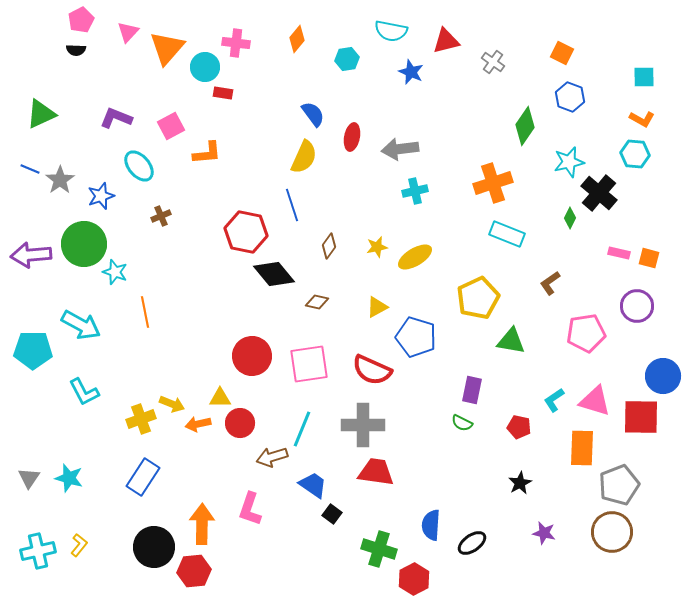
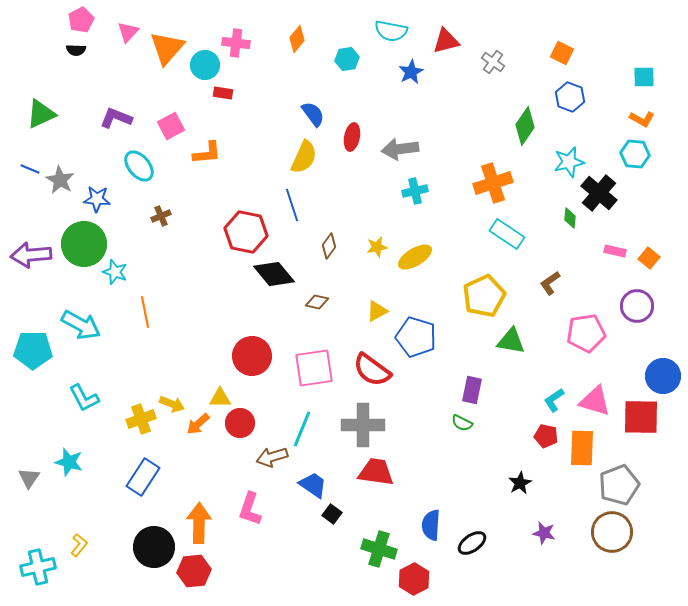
cyan circle at (205, 67): moved 2 px up
blue star at (411, 72): rotated 20 degrees clockwise
gray star at (60, 180): rotated 8 degrees counterclockwise
blue star at (101, 196): moved 4 px left, 3 px down; rotated 24 degrees clockwise
green diamond at (570, 218): rotated 20 degrees counterclockwise
cyan rectangle at (507, 234): rotated 12 degrees clockwise
pink rectangle at (619, 253): moved 4 px left, 2 px up
orange square at (649, 258): rotated 25 degrees clockwise
yellow pentagon at (478, 298): moved 6 px right, 2 px up
yellow triangle at (377, 307): moved 4 px down
pink square at (309, 364): moved 5 px right, 4 px down
red semicircle at (372, 370): rotated 12 degrees clockwise
cyan L-shape at (84, 392): moved 6 px down
orange arrow at (198, 424): rotated 30 degrees counterclockwise
red pentagon at (519, 427): moved 27 px right, 9 px down
cyan star at (69, 478): moved 16 px up
orange arrow at (202, 524): moved 3 px left, 1 px up
cyan cross at (38, 551): moved 16 px down
